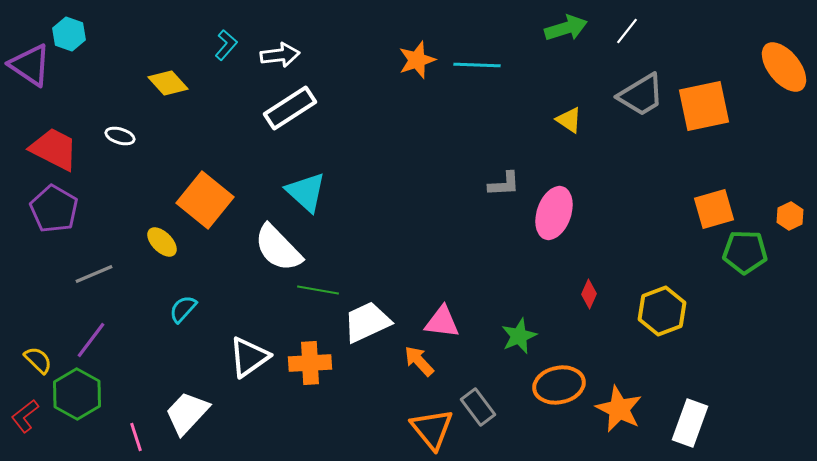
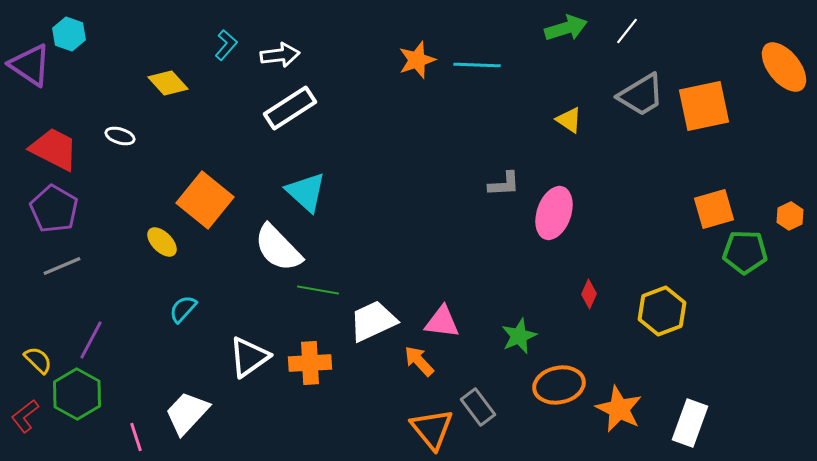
gray line at (94, 274): moved 32 px left, 8 px up
white trapezoid at (367, 322): moved 6 px right, 1 px up
purple line at (91, 340): rotated 9 degrees counterclockwise
